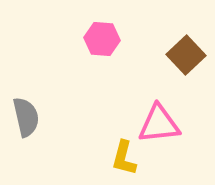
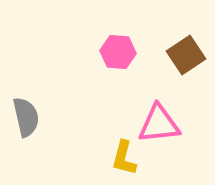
pink hexagon: moved 16 px right, 13 px down
brown square: rotated 9 degrees clockwise
